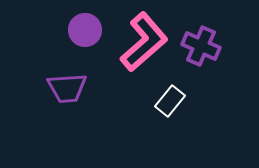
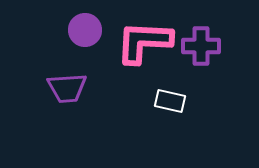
pink L-shape: rotated 136 degrees counterclockwise
purple cross: rotated 24 degrees counterclockwise
white rectangle: rotated 64 degrees clockwise
